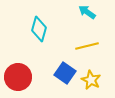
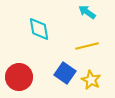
cyan diamond: rotated 25 degrees counterclockwise
red circle: moved 1 px right
